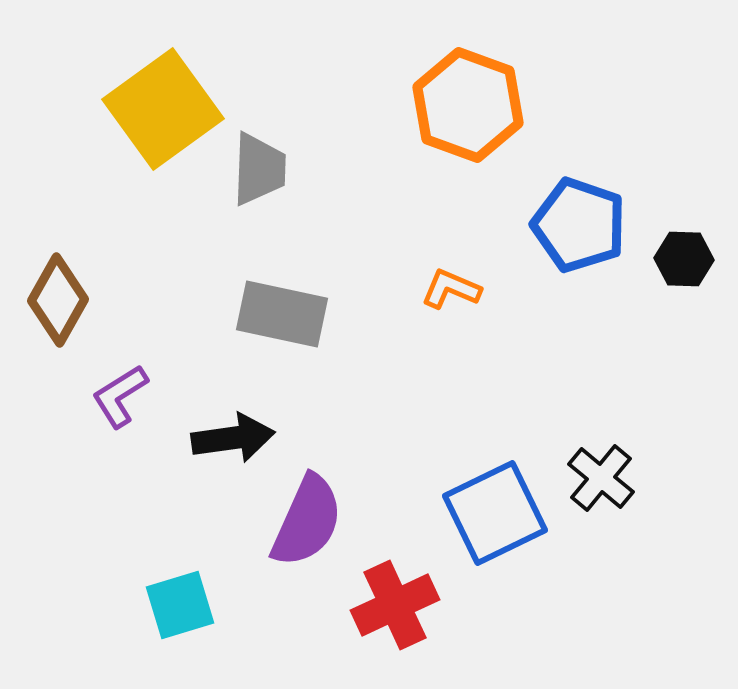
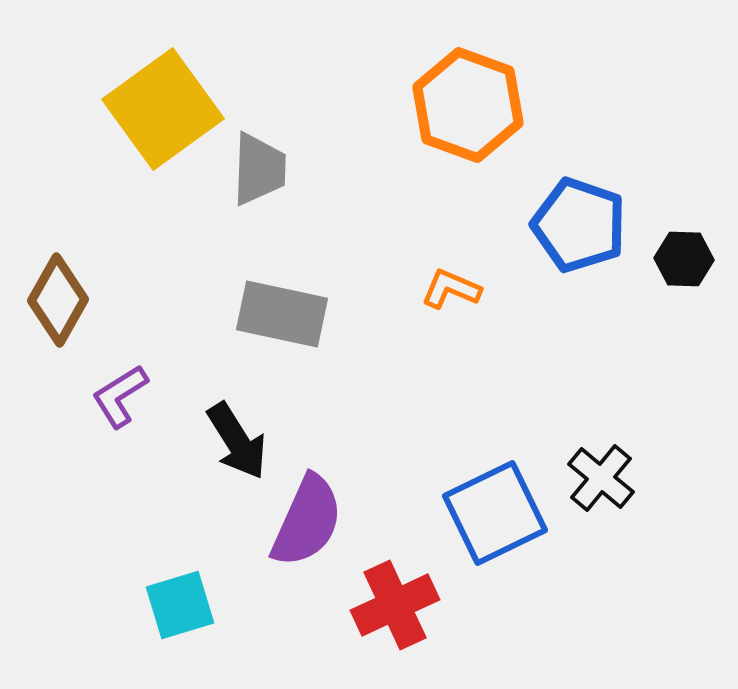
black arrow: moved 4 px right, 3 px down; rotated 66 degrees clockwise
